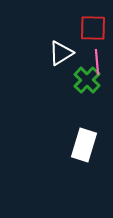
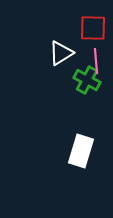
pink line: moved 1 px left, 1 px up
green cross: rotated 16 degrees counterclockwise
white rectangle: moved 3 px left, 6 px down
